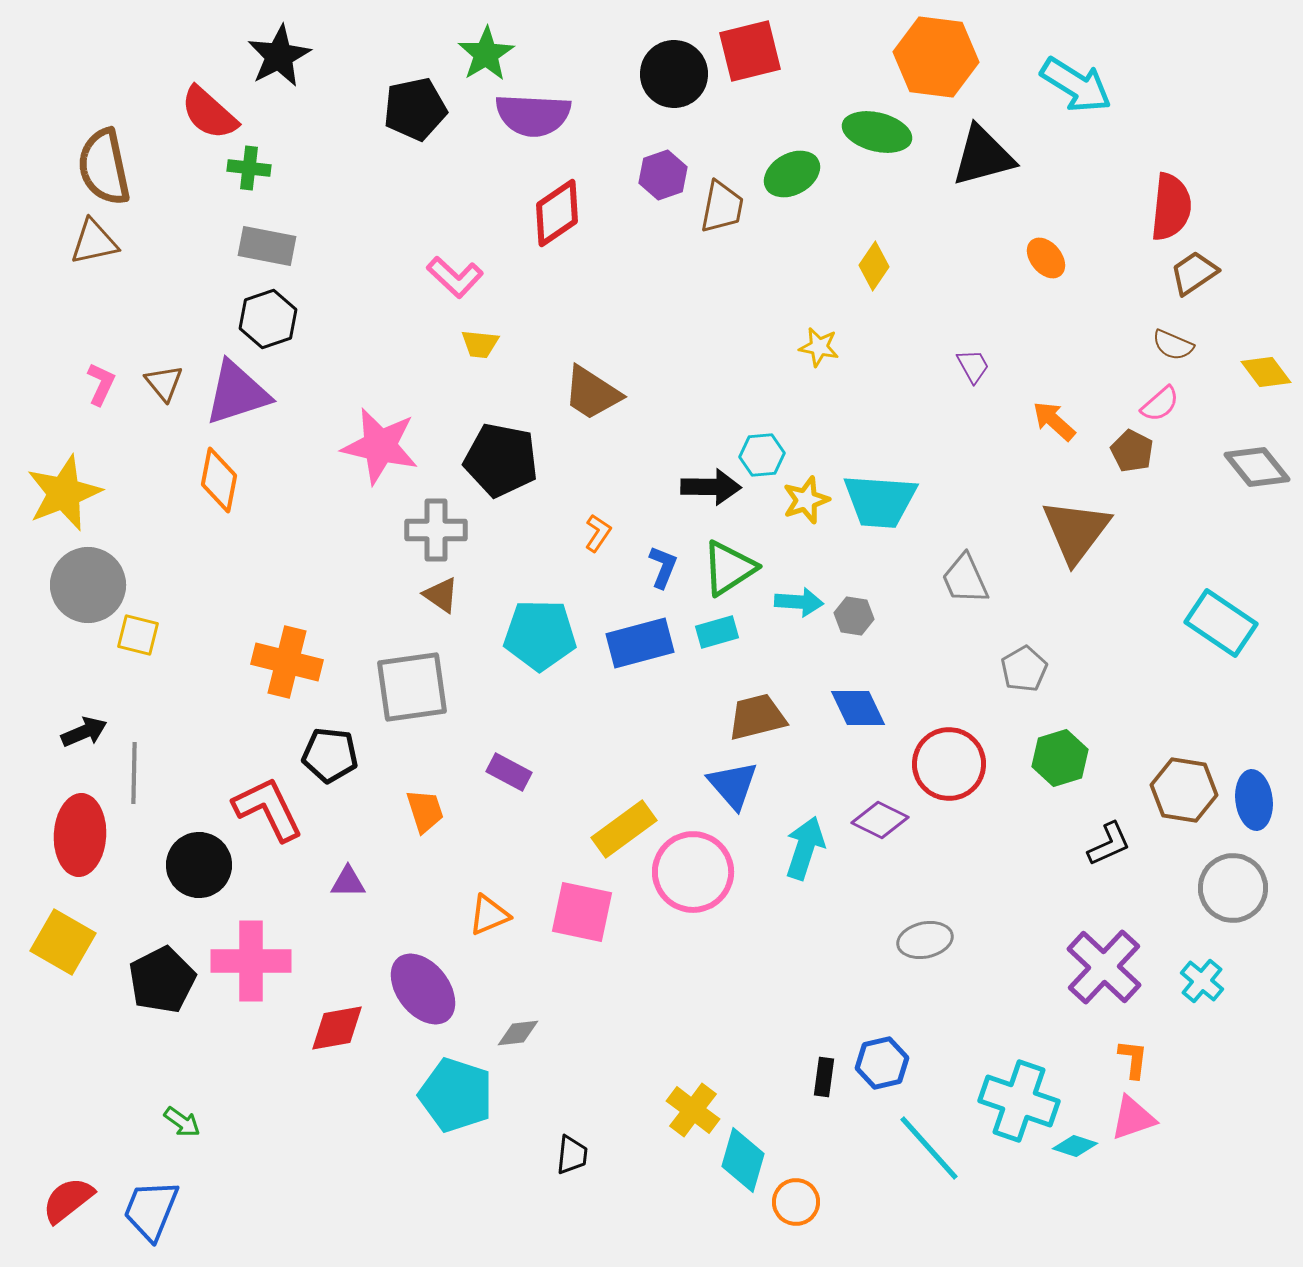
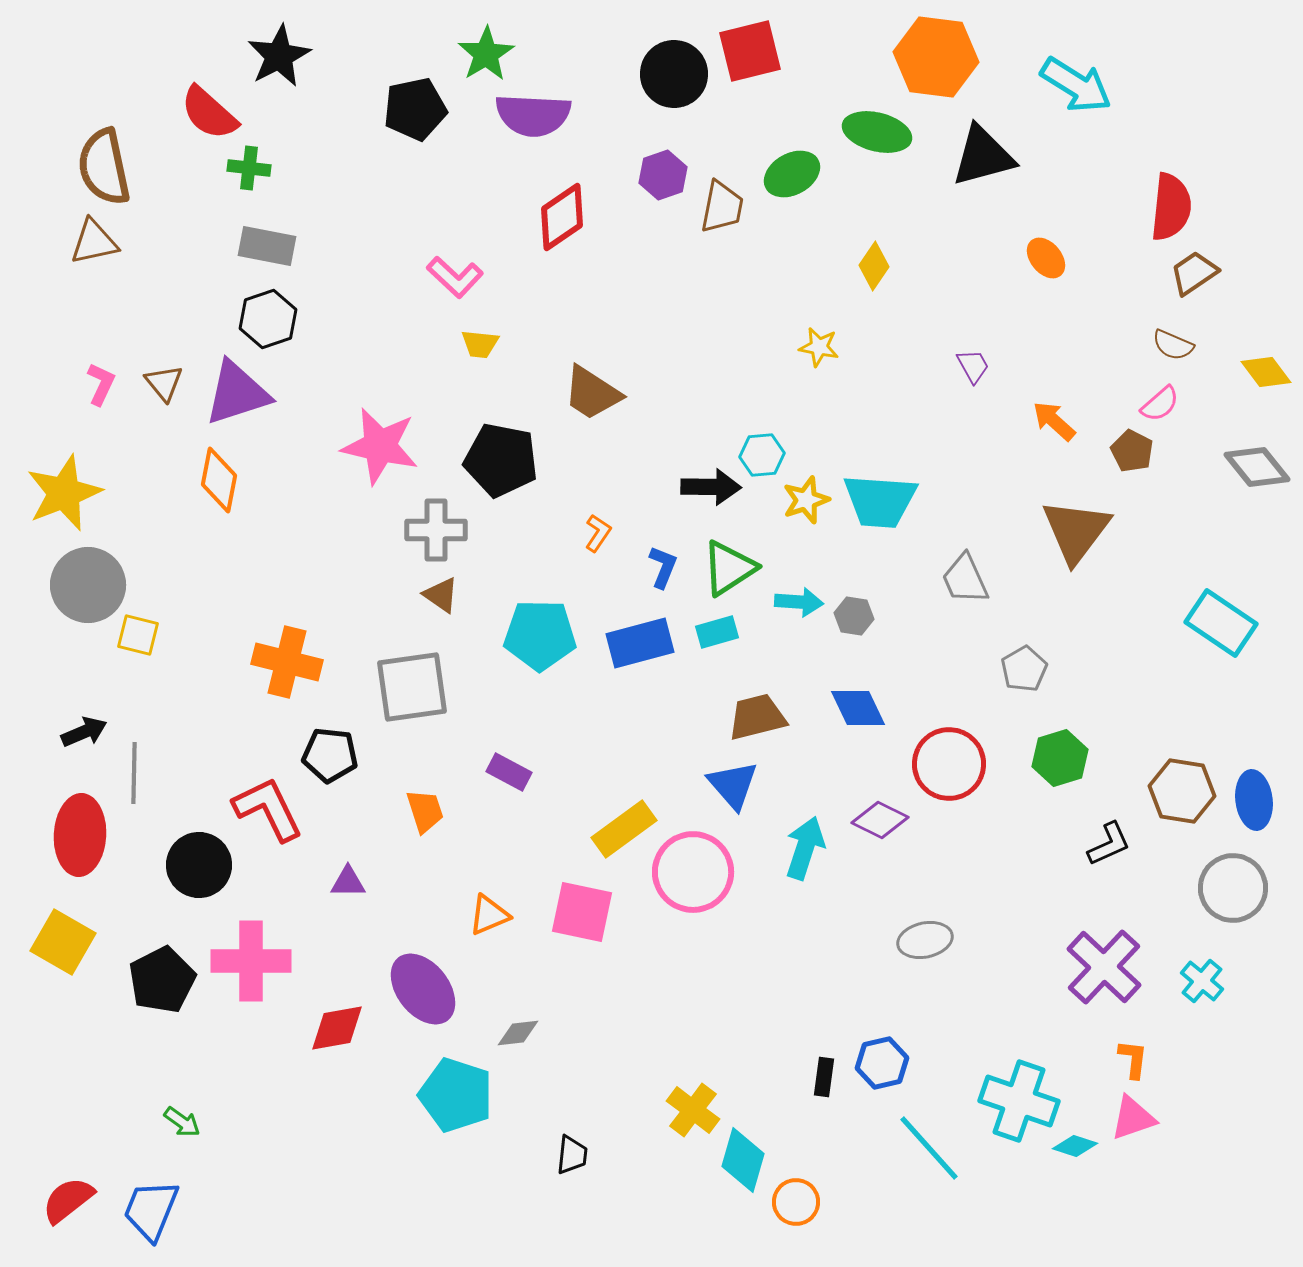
red diamond at (557, 213): moved 5 px right, 4 px down
brown hexagon at (1184, 790): moved 2 px left, 1 px down
